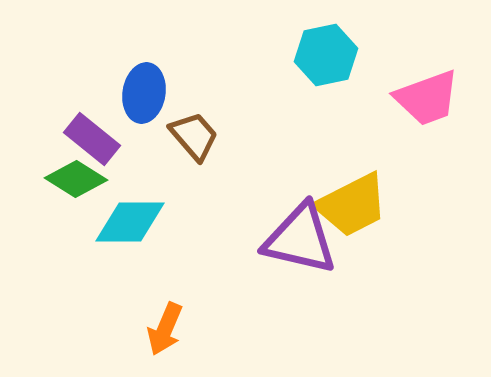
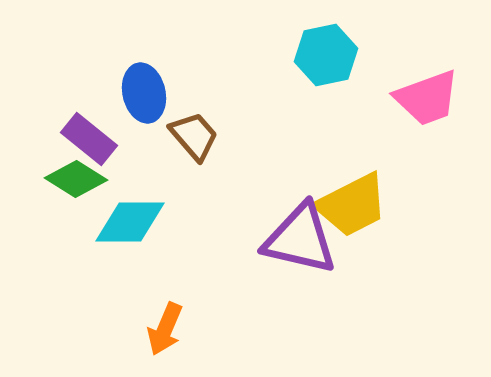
blue ellipse: rotated 22 degrees counterclockwise
purple rectangle: moved 3 px left
